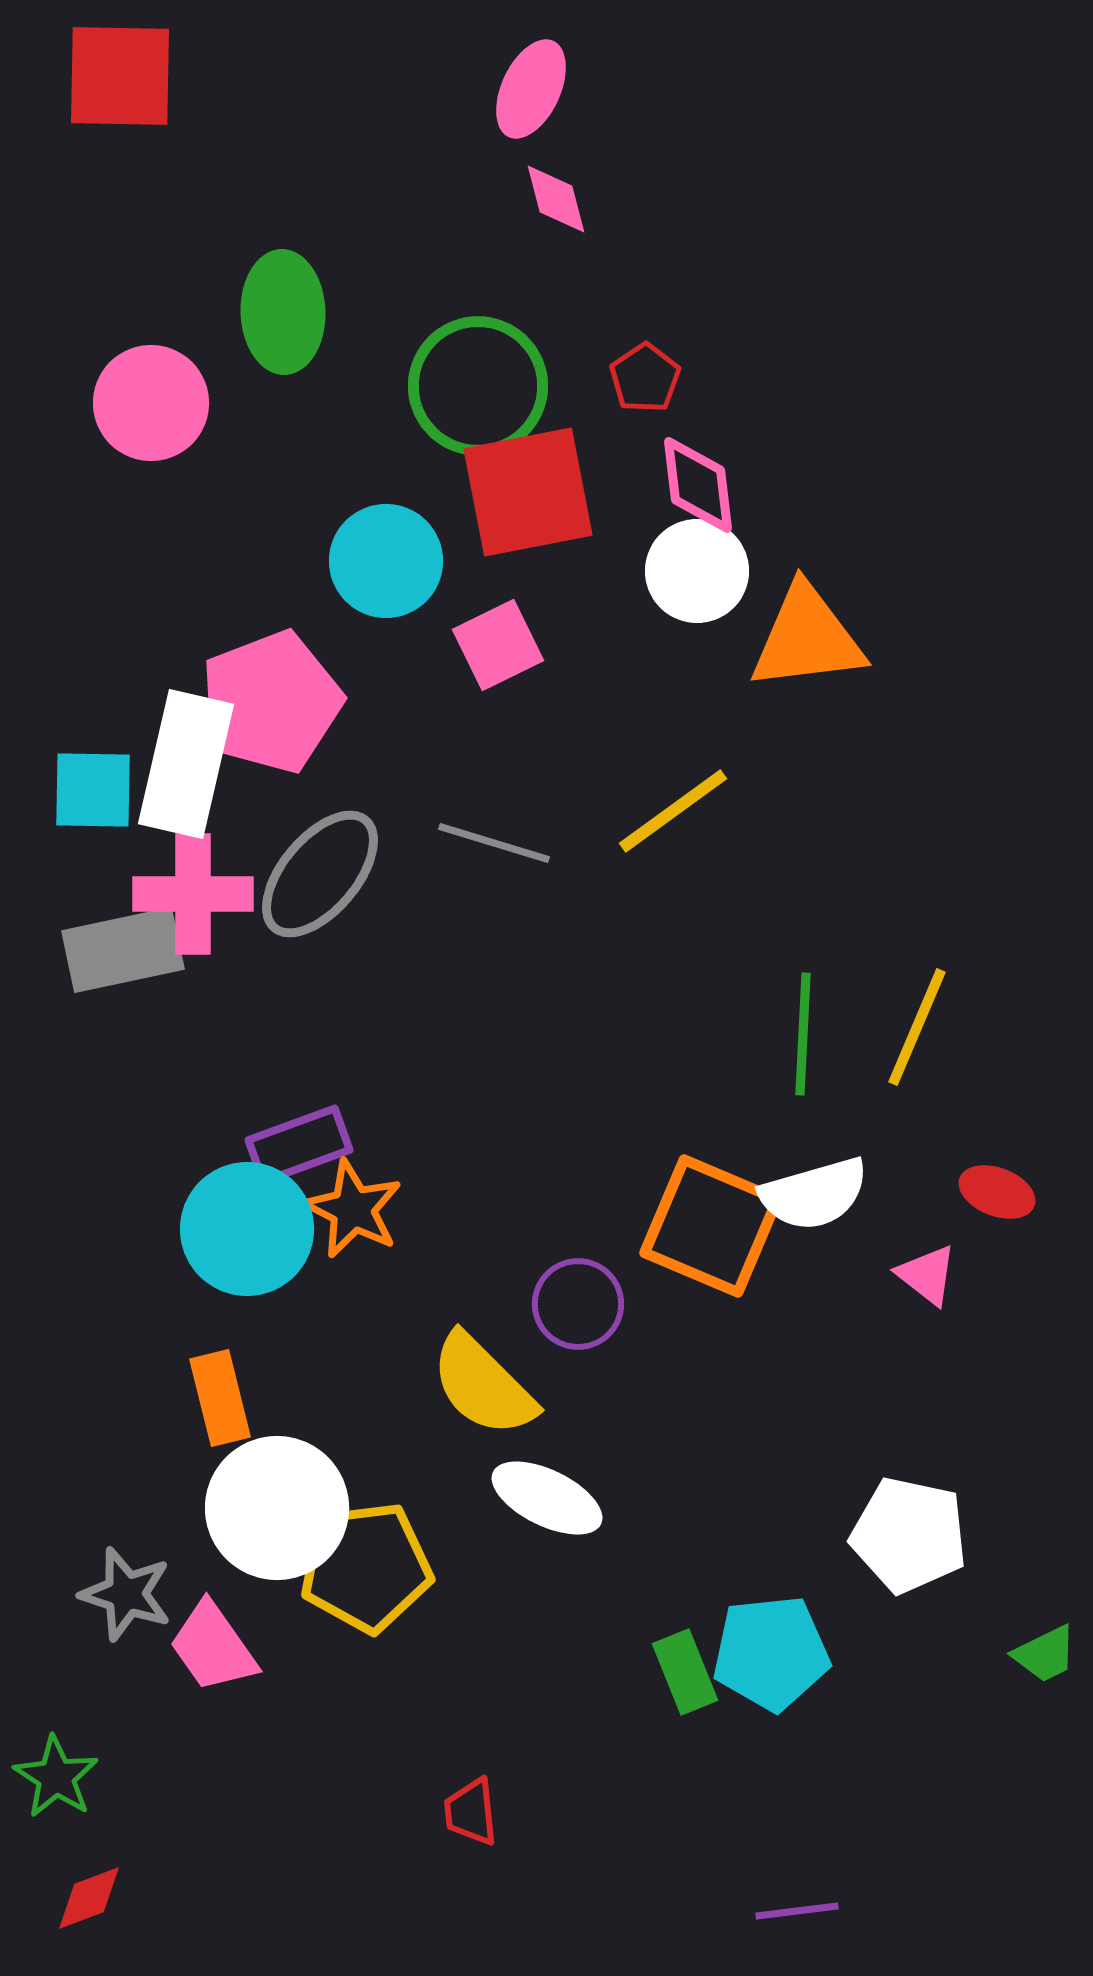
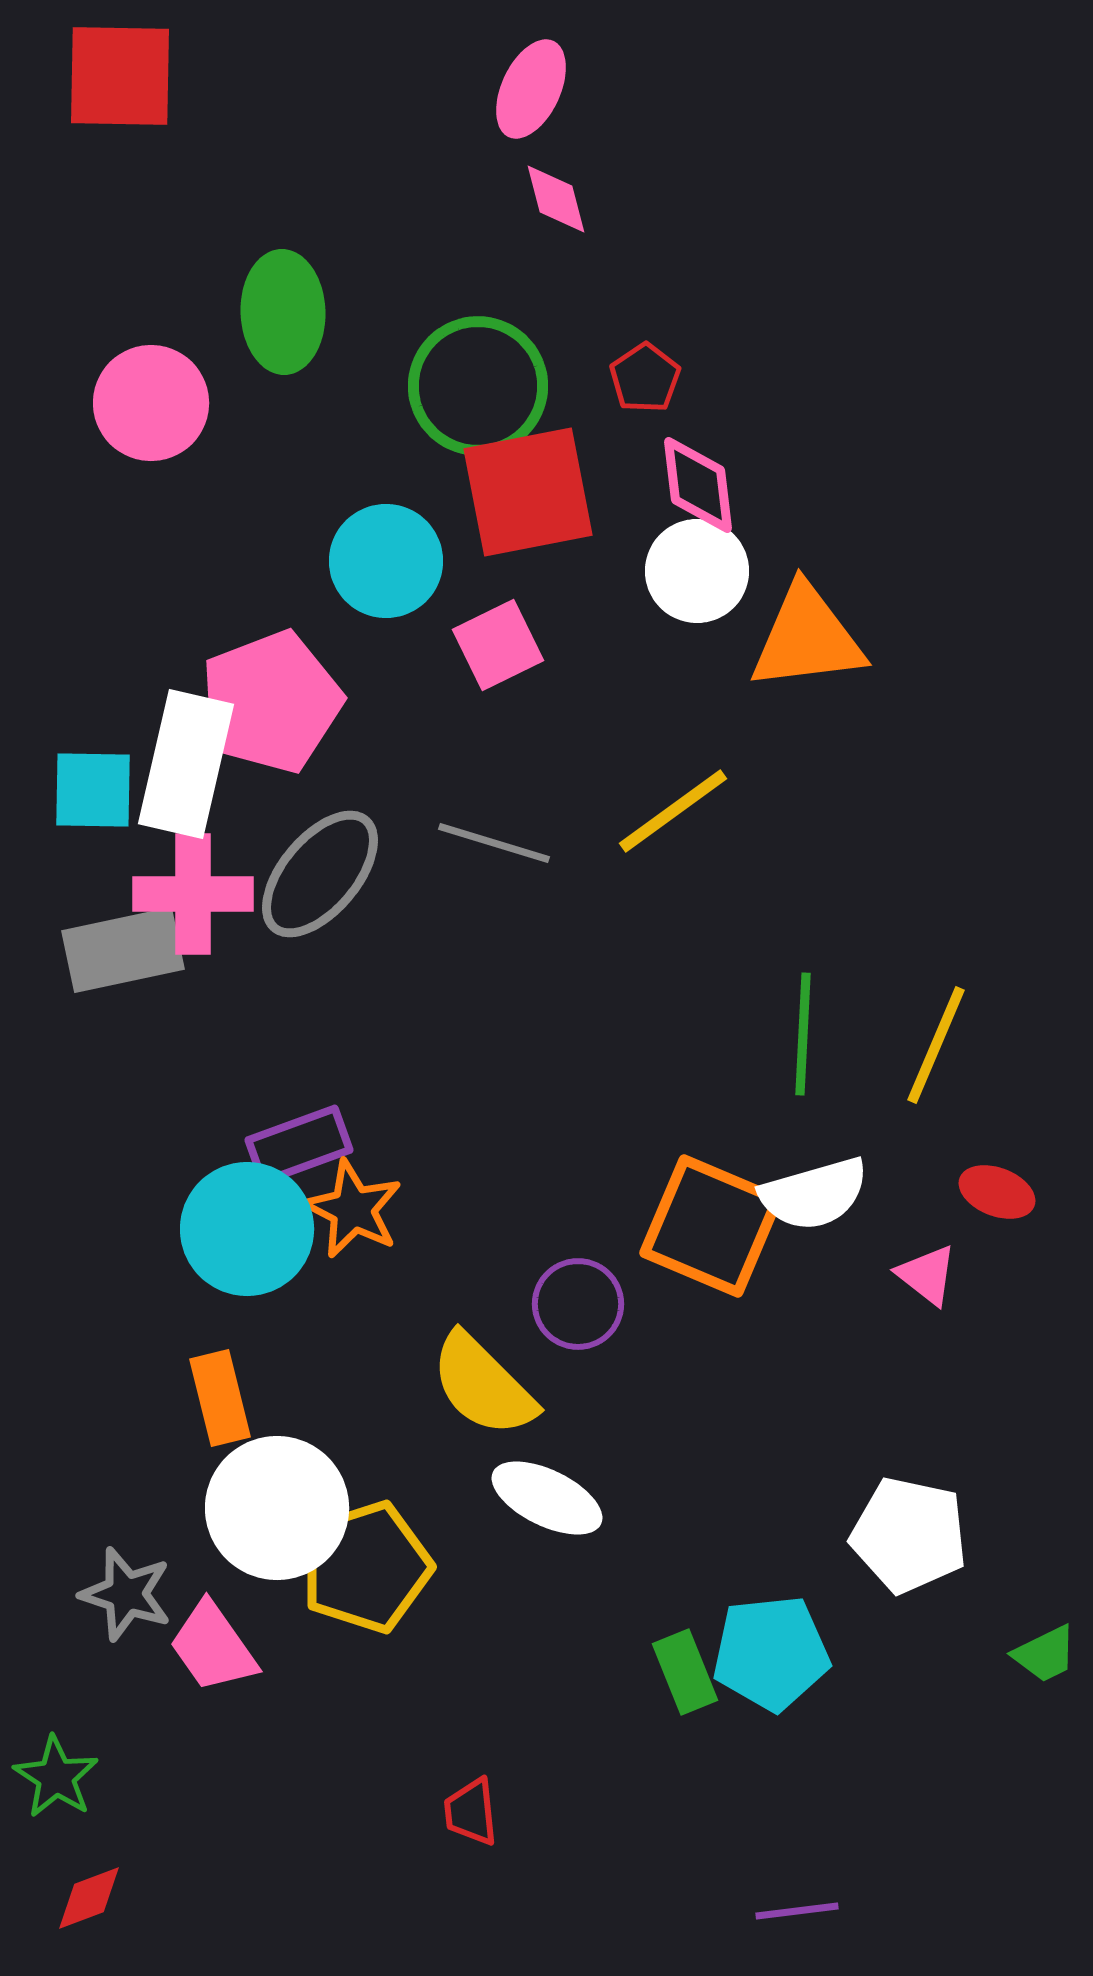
yellow line at (917, 1027): moved 19 px right, 18 px down
yellow pentagon at (366, 1567): rotated 11 degrees counterclockwise
